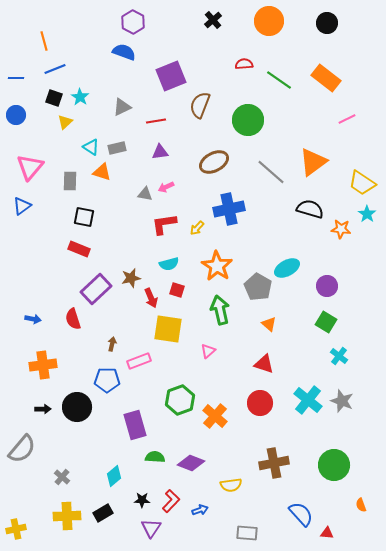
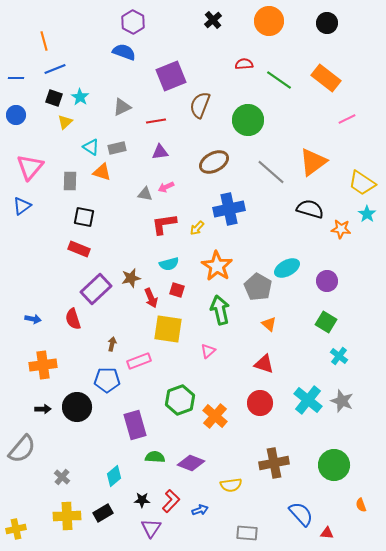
purple circle at (327, 286): moved 5 px up
